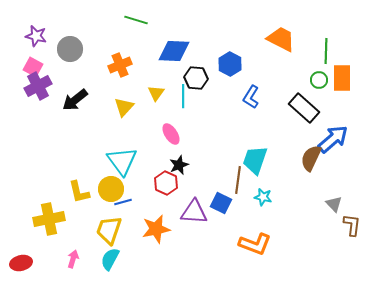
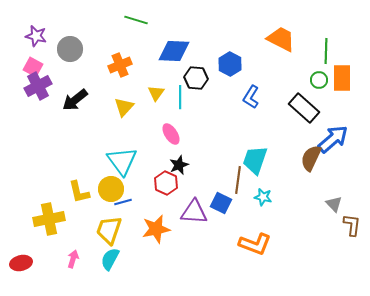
cyan line at (183, 96): moved 3 px left, 1 px down
